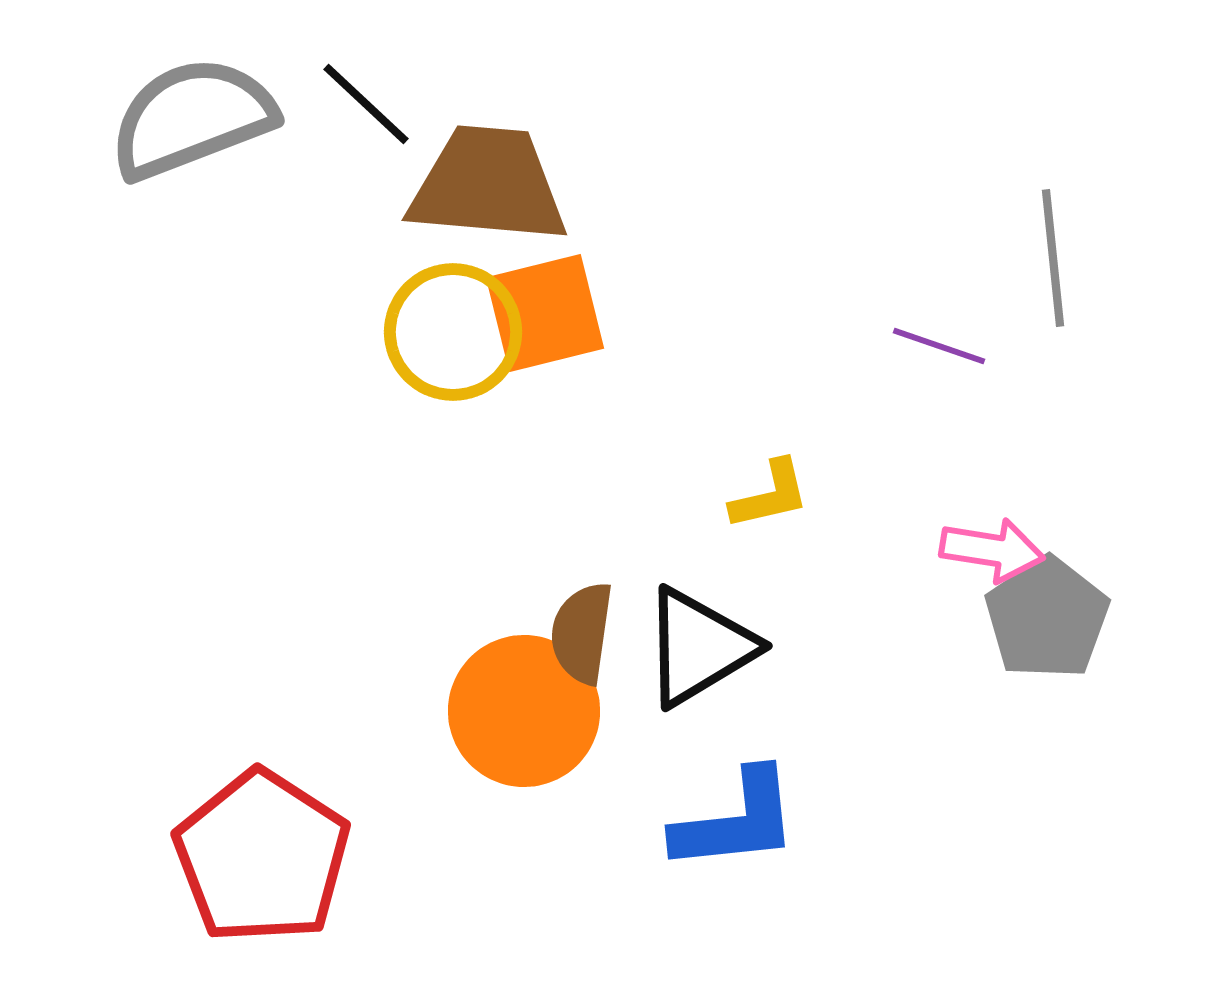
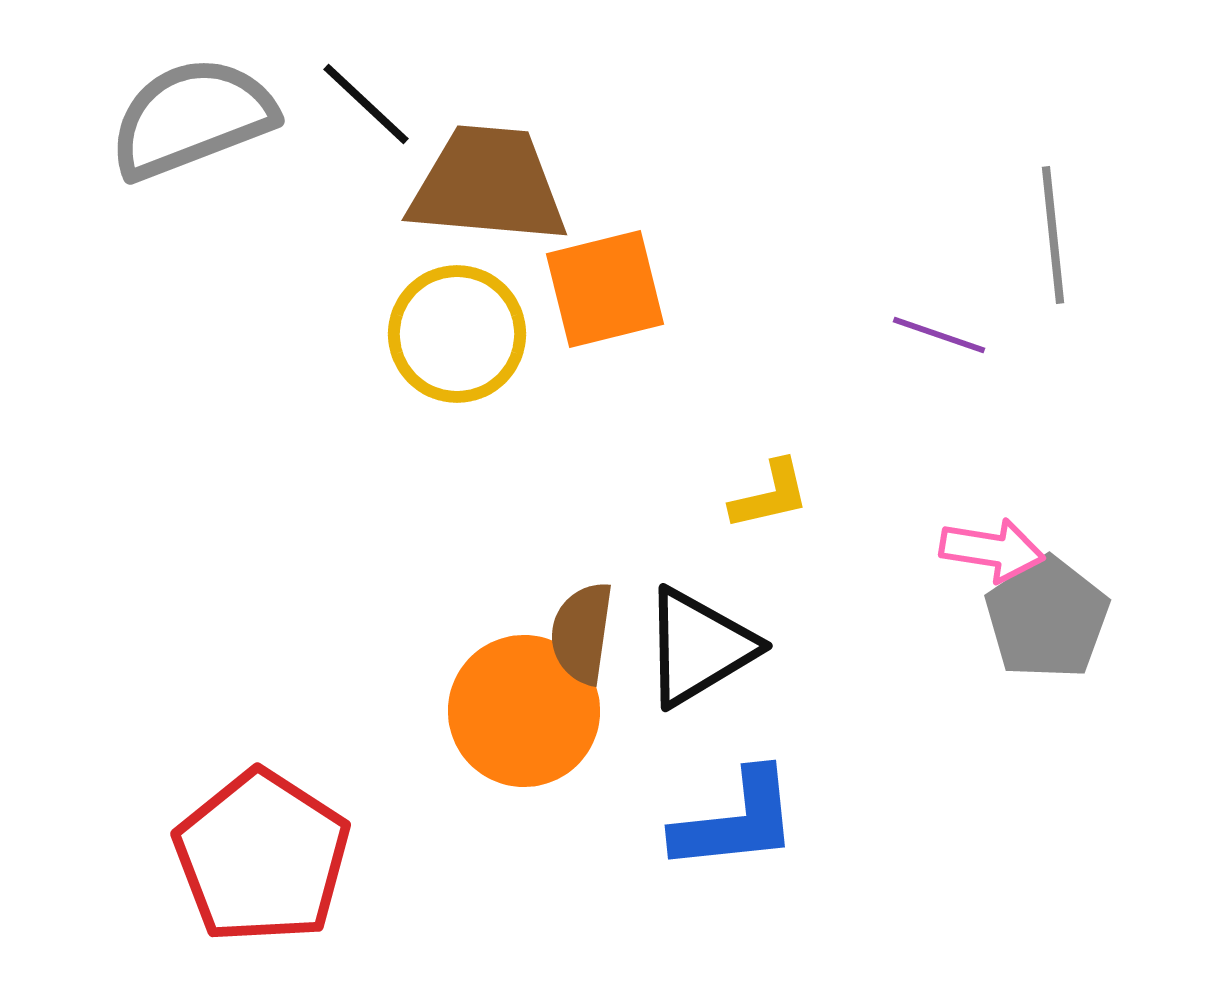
gray line: moved 23 px up
orange square: moved 60 px right, 24 px up
yellow circle: moved 4 px right, 2 px down
purple line: moved 11 px up
